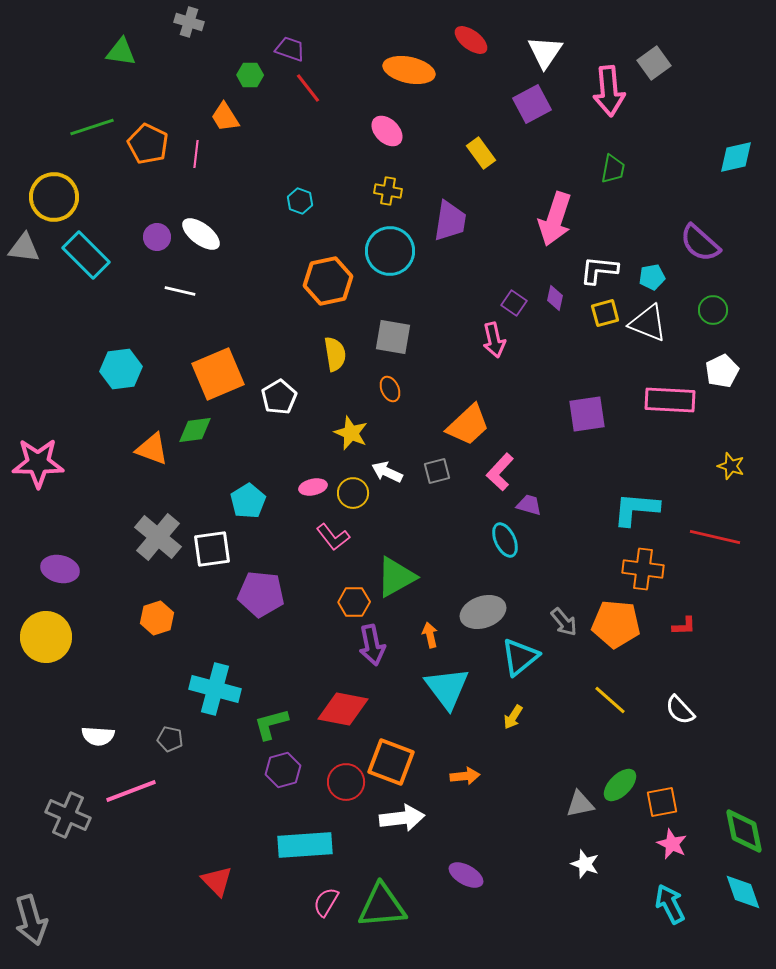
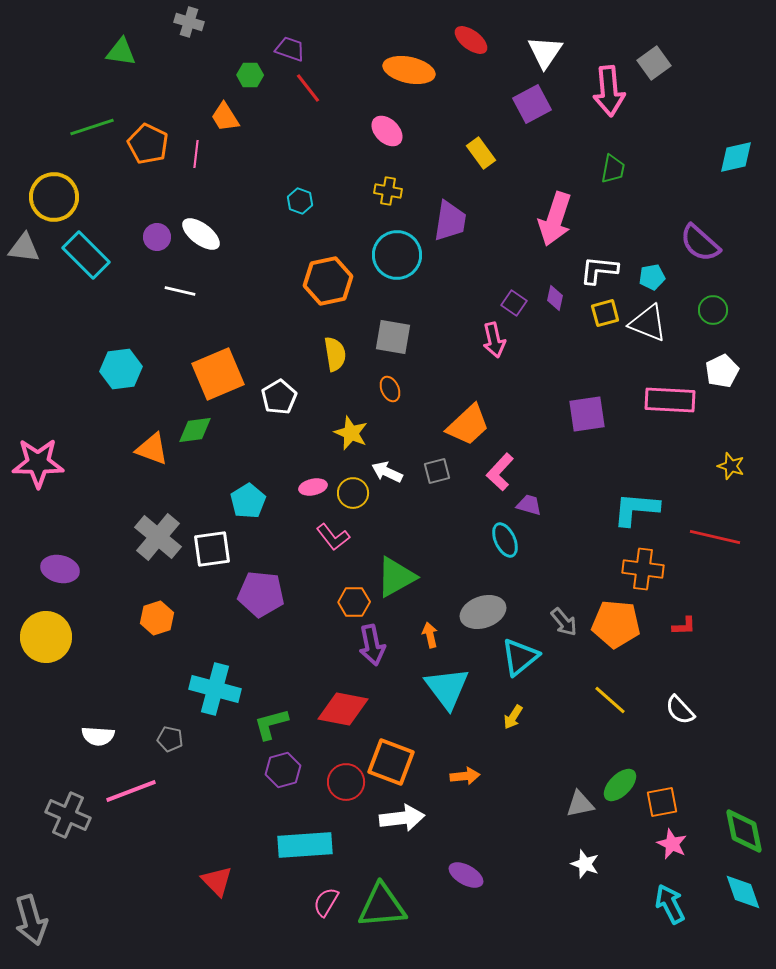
cyan circle at (390, 251): moved 7 px right, 4 px down
